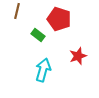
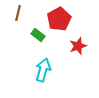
brown line: moved 1 px right, 2 px down
red pentagon: rotated 25 degrees clockwise
red star: moved 10 px up
